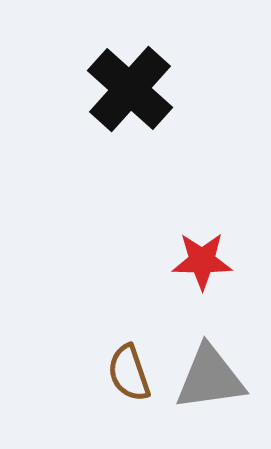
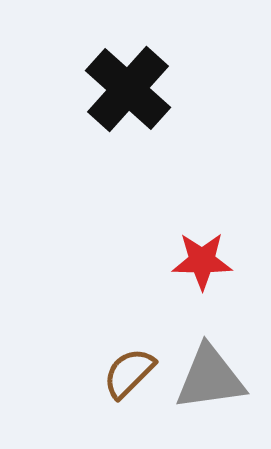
black cross: moved 2 px left
brown semicircle: rotated 64 degrees clockwise
